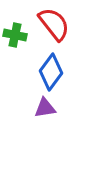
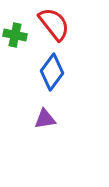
blue diamond: moved 1 px right
purple triangle: moved 11 px down
